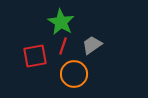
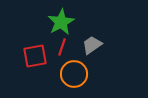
green star: rotated 12 degrees clockwise
red line: moved 1 px left, 1 px down
